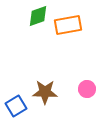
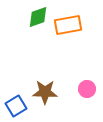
green diamond: moved 1 px down
